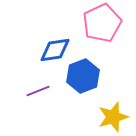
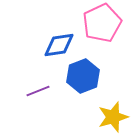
blue diamond: moved 4 px right, 5 px up
